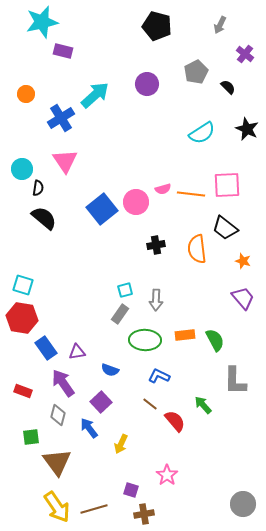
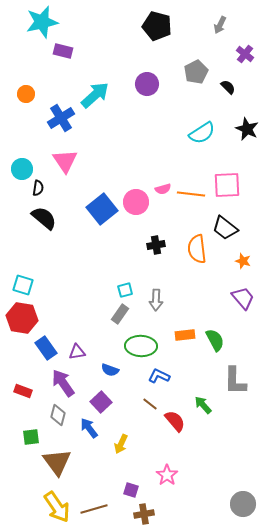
green ellipse at (145, 340): moved 4 px left, 6 px down
